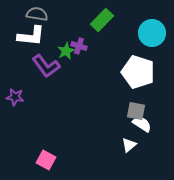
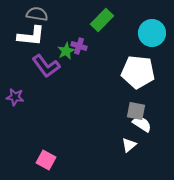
white pentagon: rotated 12 degrees counterclockwise
